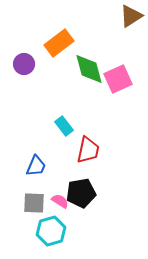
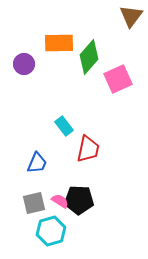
brown triangle: rotated 20 degrees counterclockwise
orange rectangle: rotated 36 degrees clockwise
green diamond: moved 12 px up; rotated 56 degrees clockwise
red trapezoid: moved 1 px up
blue trapezoid: moved 1 px right, 3 px up
black pentagon: moved 2 px left, 7 px down; rotated 12 degrees clockwise
gray square: rotated 15 degrees counterclockwise
